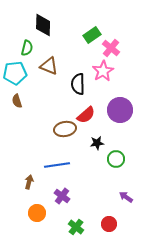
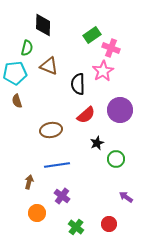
pink cross: rotated 18 degrees counterclockwise
brown ellipse: moved 14 px left, 1 px down
black star: rotated 16 degrees counterclockwise
